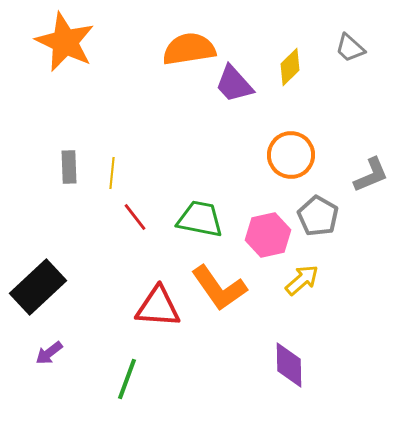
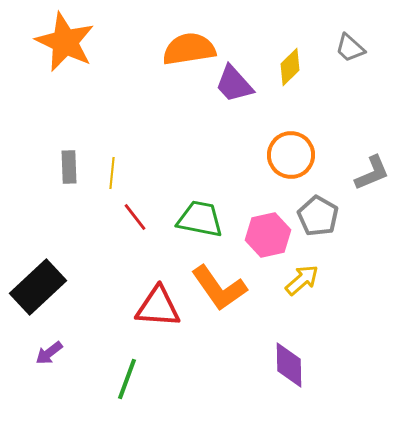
gray L-shape: moved 1 px right, 2 px up
